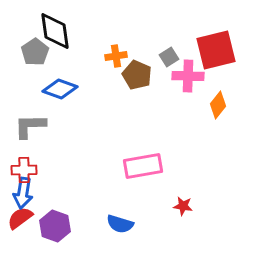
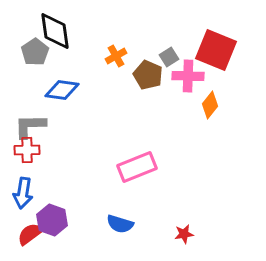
red square: rotated 36 degrees clockwise
orange cross: rotated 20 degrees counterclockwise
brown pentagon: moved 11 px right
blue diamond: moved 2 px right, 1 px down; rotated 12 degrees counterclockwise
orange diamond: moved 8 px left
pink rectangle: moved 6 px left, 1 px down; rotated 12 degrees counterclockwise
red cross: moved 3 px right, 20 px up
red star: moved 1 px right, 28 px down; rotated 18 degrees counterclockwise
red semicircle: moved 10 px right, 16 px down
purple hexagon: moved 3 px left, 6 px up
